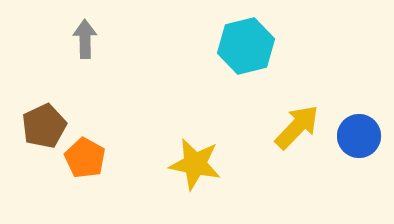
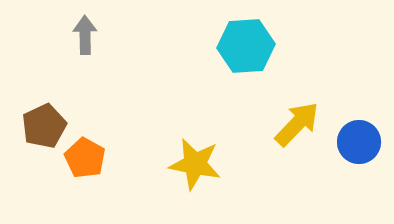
gray arrow: moved 4 px up
cyan hexagon: rotated 10 degrees clockwise
yellow arrow: moved 3 px up
blue circle: moved 6 px down
